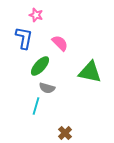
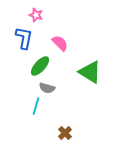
green triangle: rotated 20 degrees clockwise
